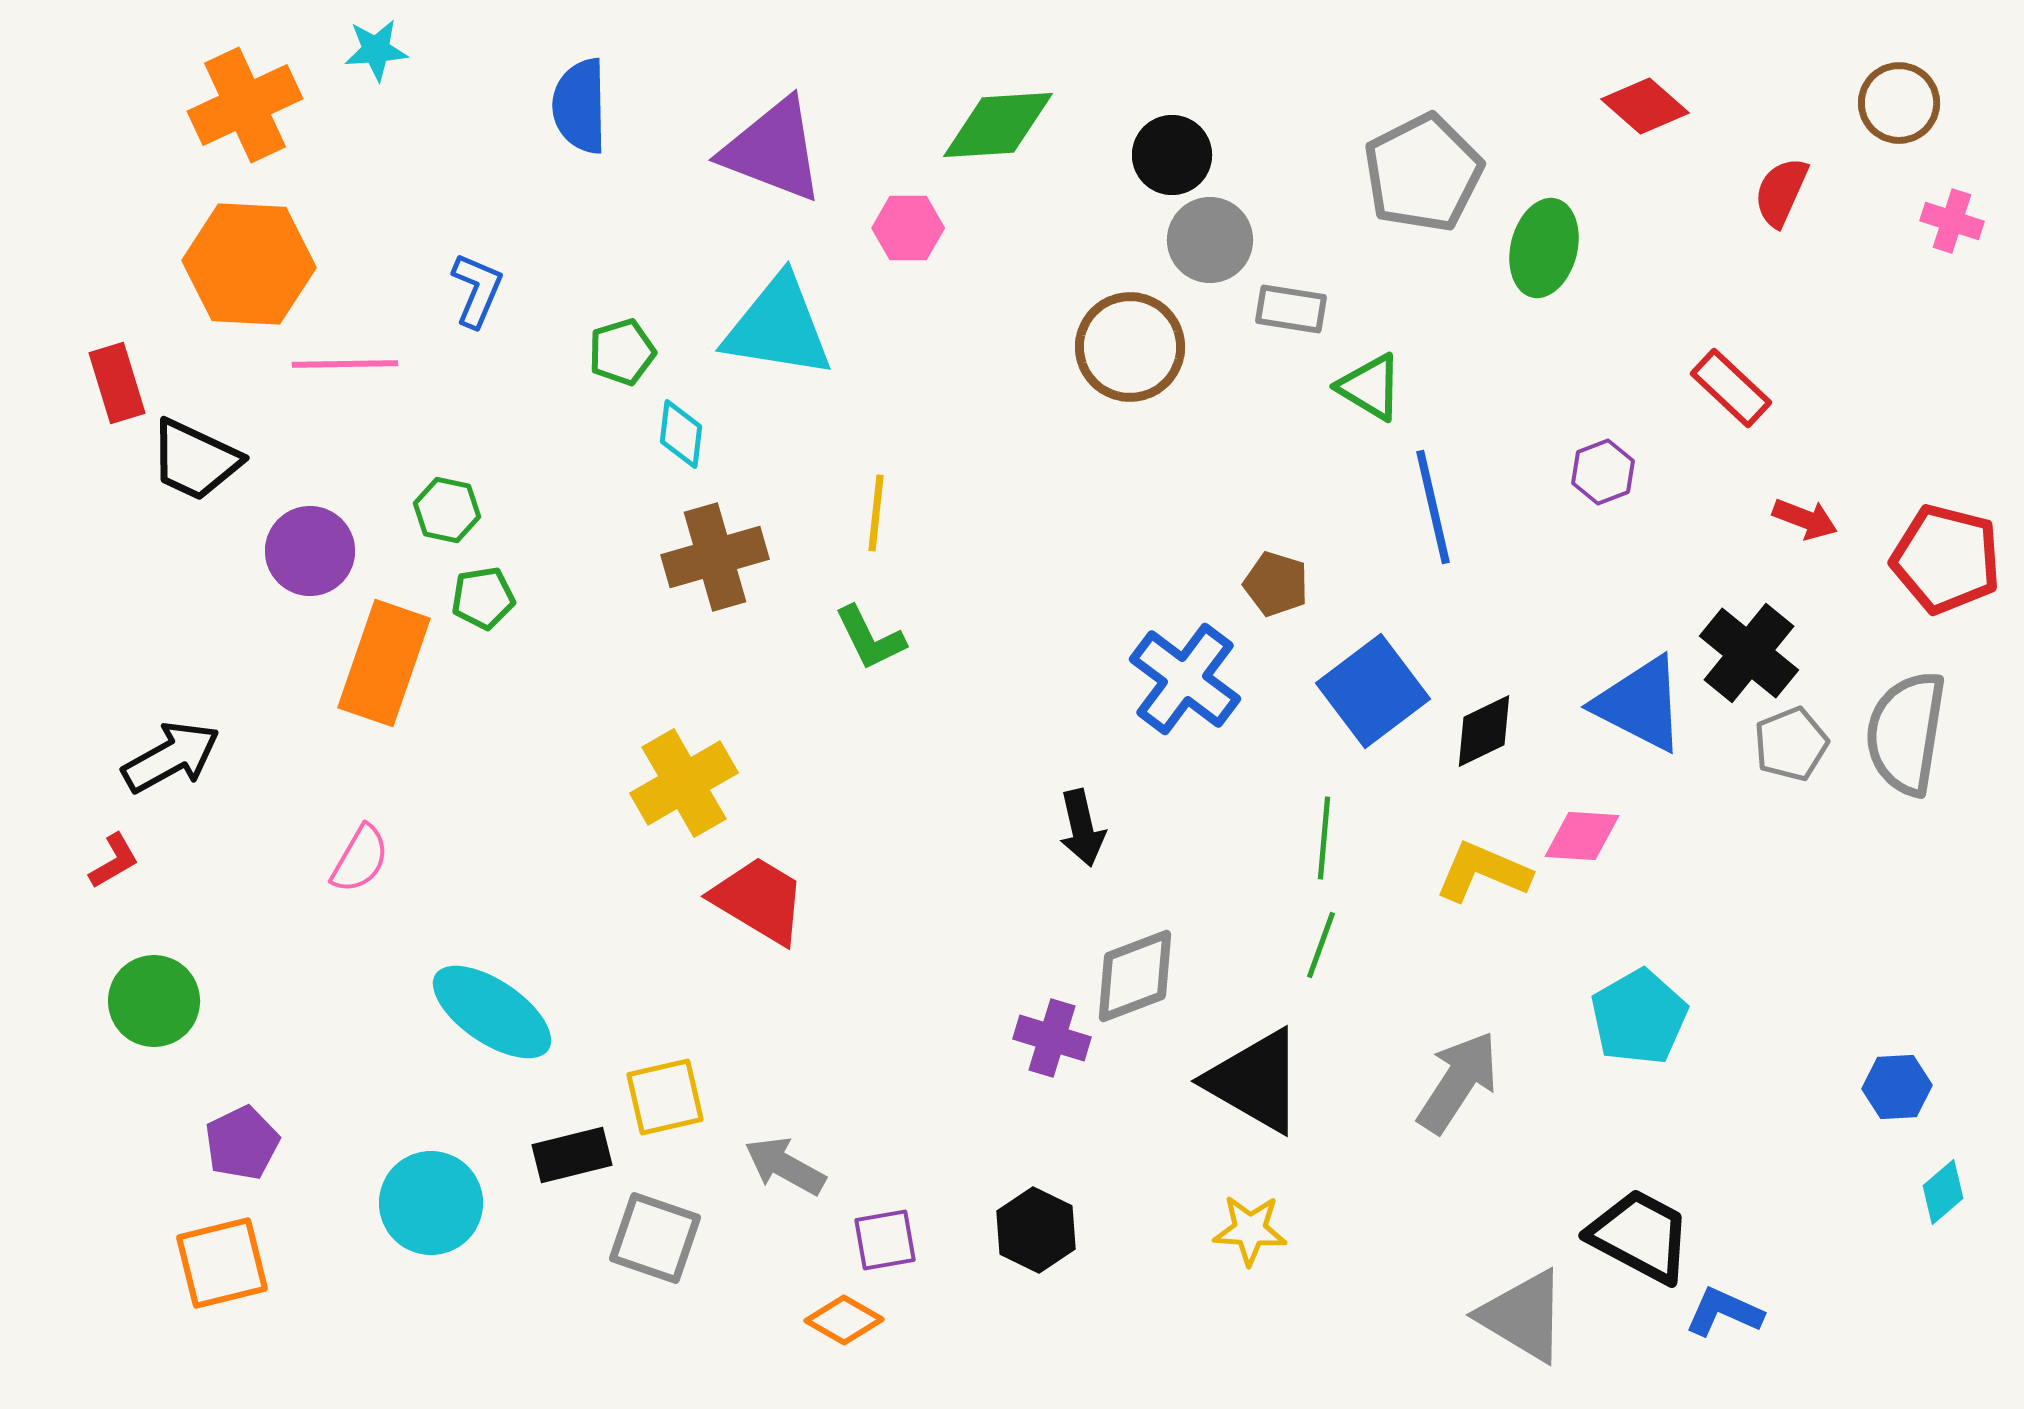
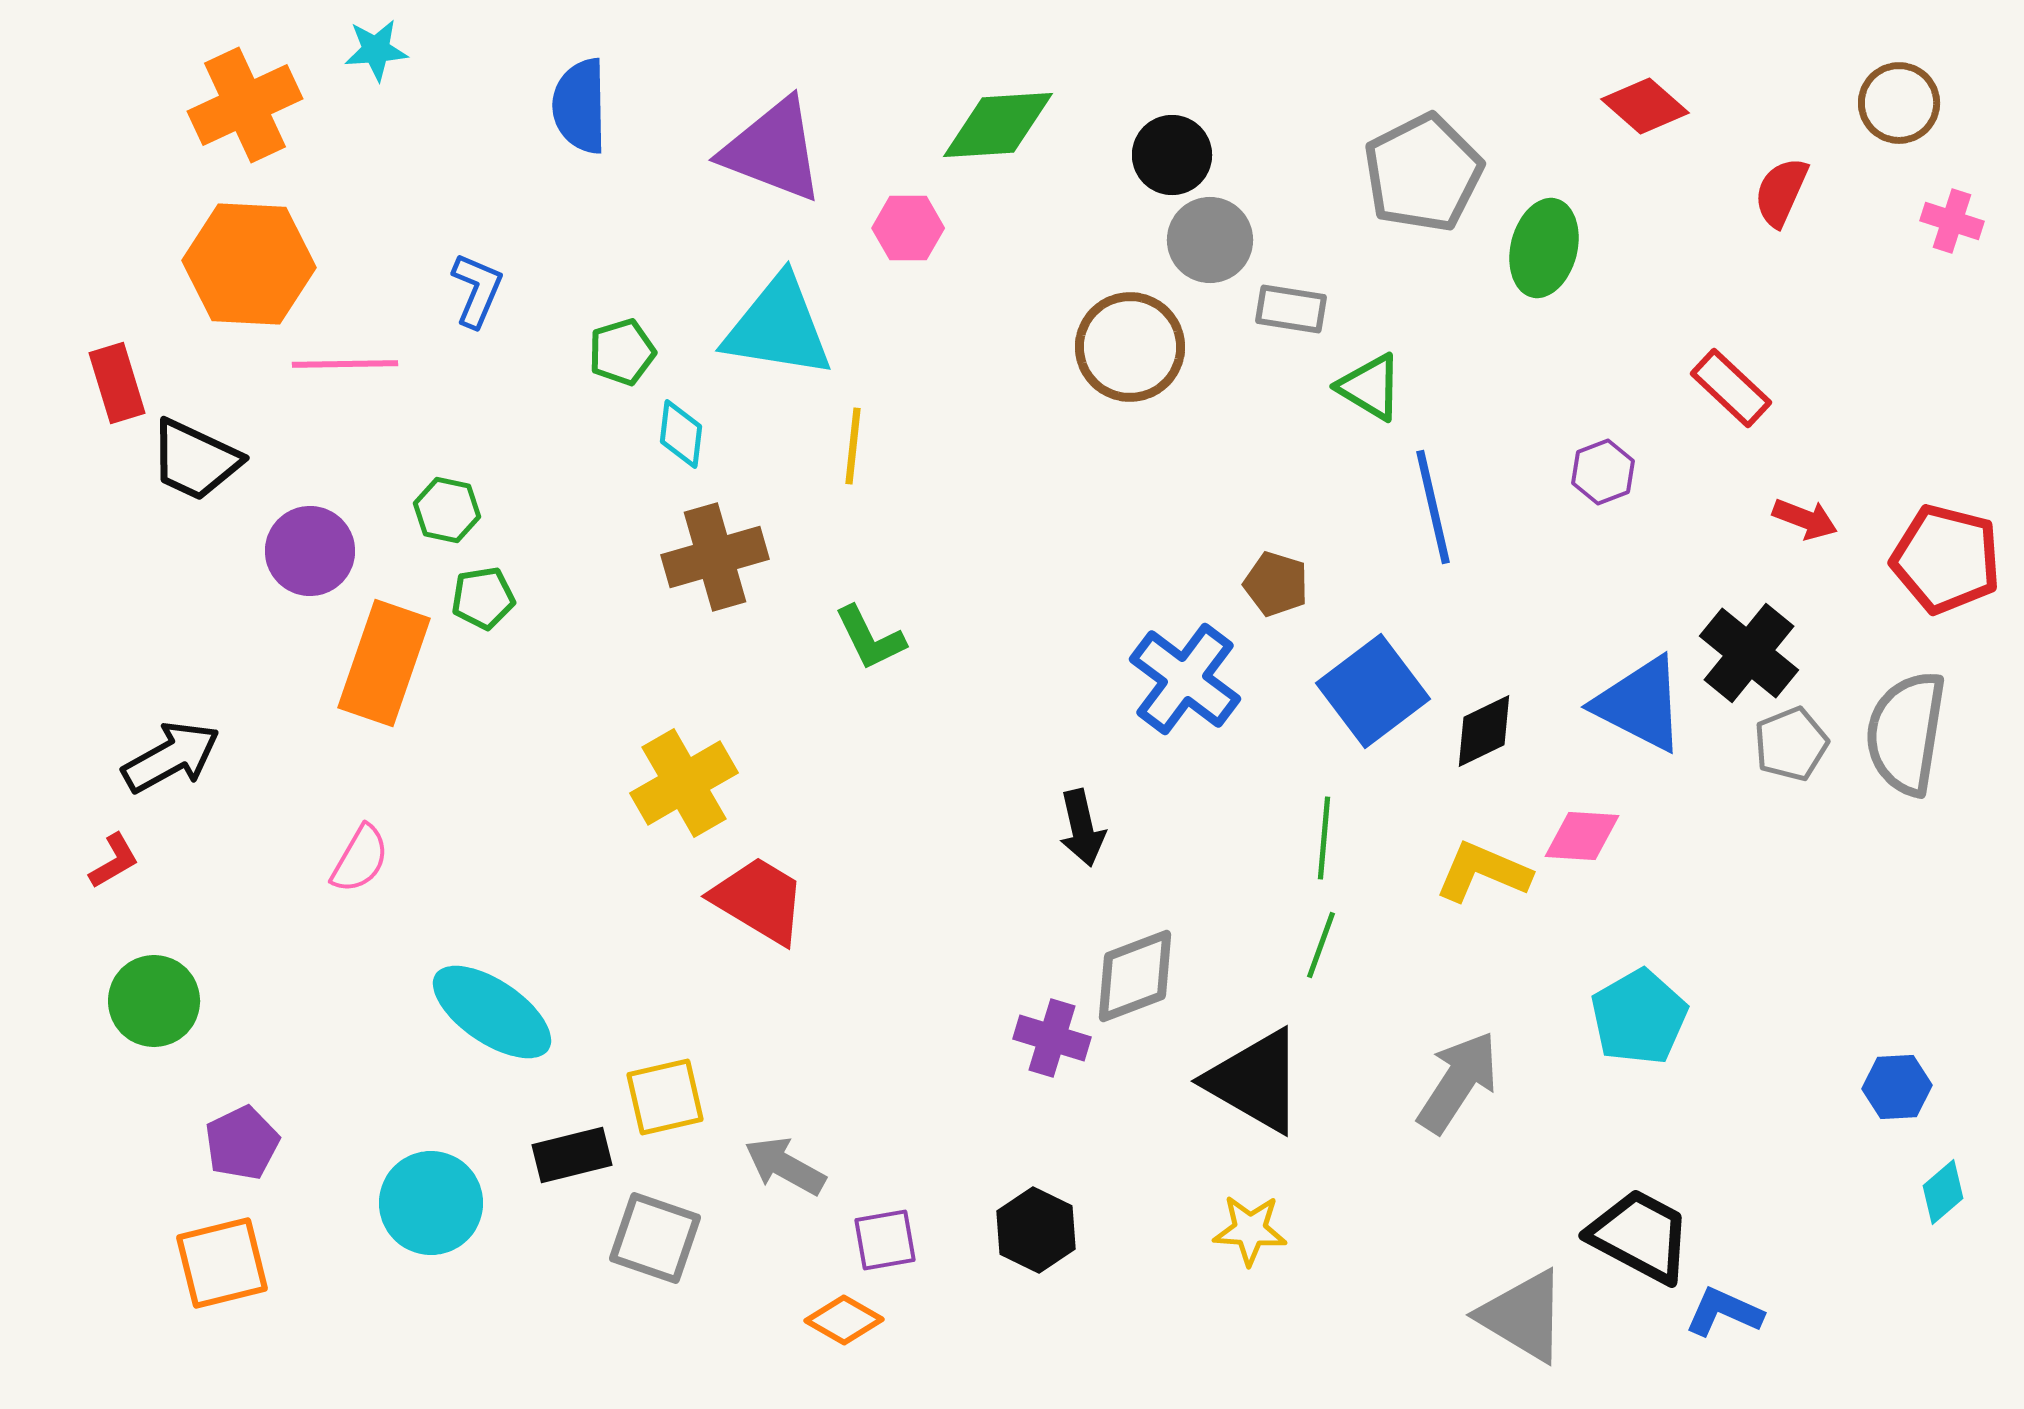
yellow line at (876, 513): moved 23 px left, 67 px up
